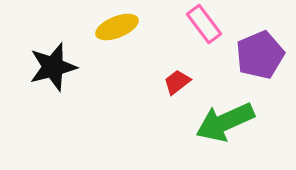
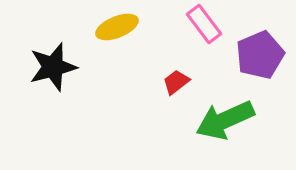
red trapezoid: moved 1 px left
green arrow: moved 2 px up
